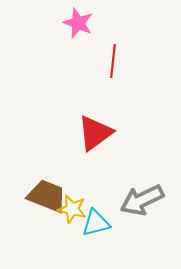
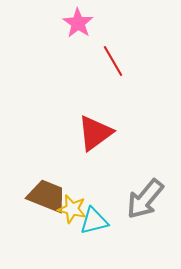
pink star: rotated 12 degrees clockwise
red line: rotated 36 degrees counterclockwise
gray arrow: moved 3 px right, 1 px up; rotated 24 degrees counterclockwise
cyan triangle: moved 2 px left, 2 px up
